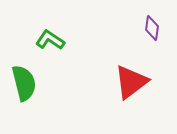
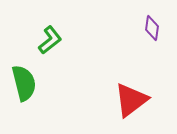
green L-shape: rotated 108 degrees clockwise
red triangle: moved 18 px down
